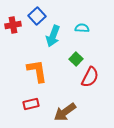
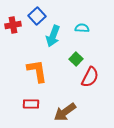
red rectangle: rotated 14 degrees clockwise
